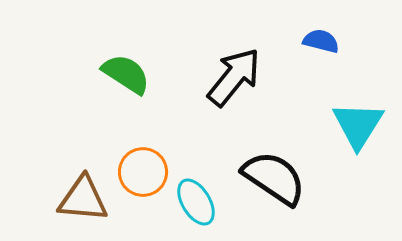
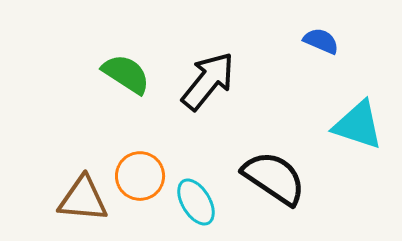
blue semicircle: rotated 9 degrees clockwise
black arrow: moved 26 px left, 4 px down
cyan triangle: rotated 44 degrees counterclockwise
orange circle: moved 3 px left, 4 px down
